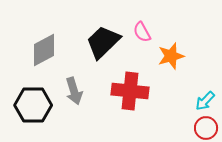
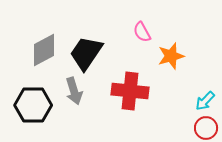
black trapezoid: moved 17 px left, 11 px down; rotated 12 degrees counterclockwise
